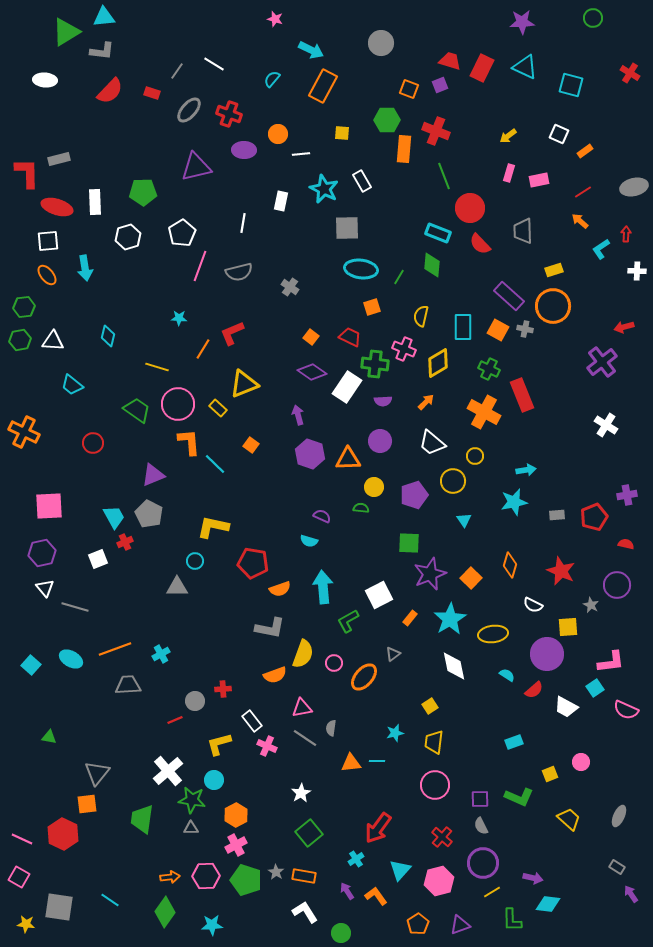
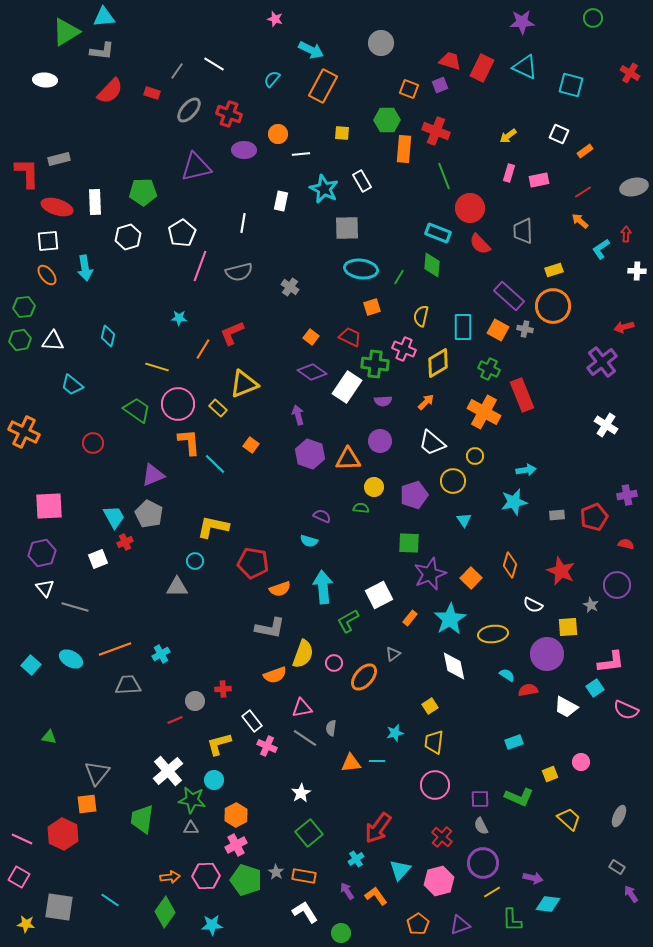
red semicircle at (534, 690): moved 6 px left; rotated 150 degrees counterclockwise
